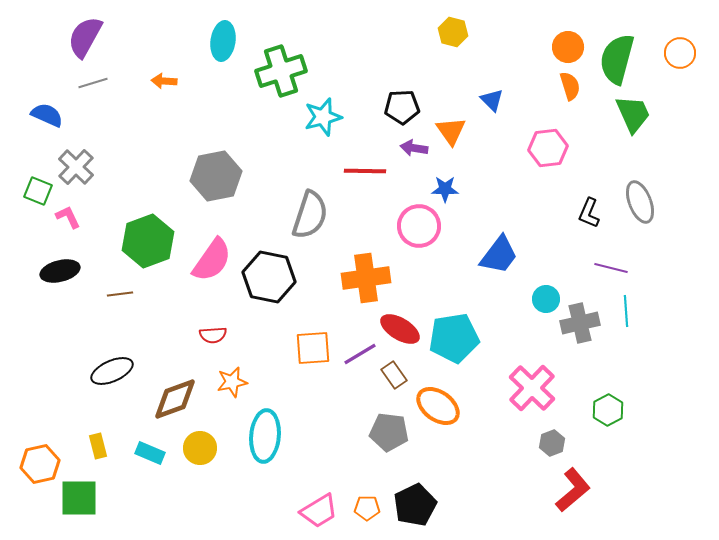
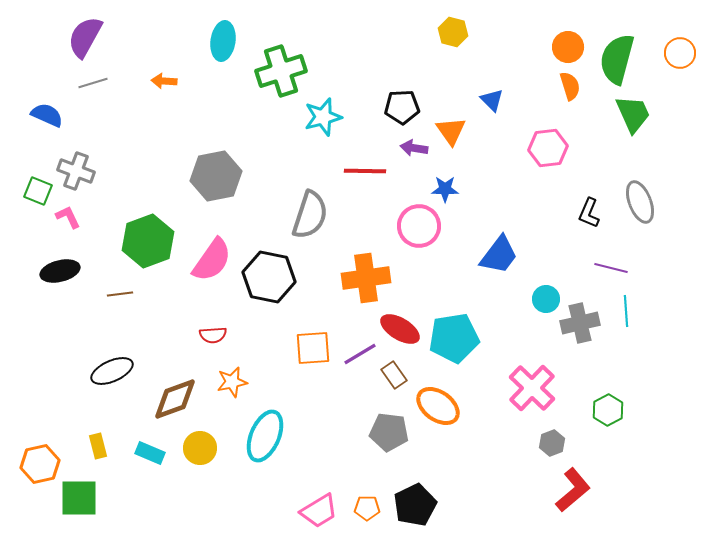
gray cross at (76, 167): moved 4 px down; rotated 24 degrees counterclockwise
cyan ellipse at (265, 436): rotated 18 degrees clockwise
